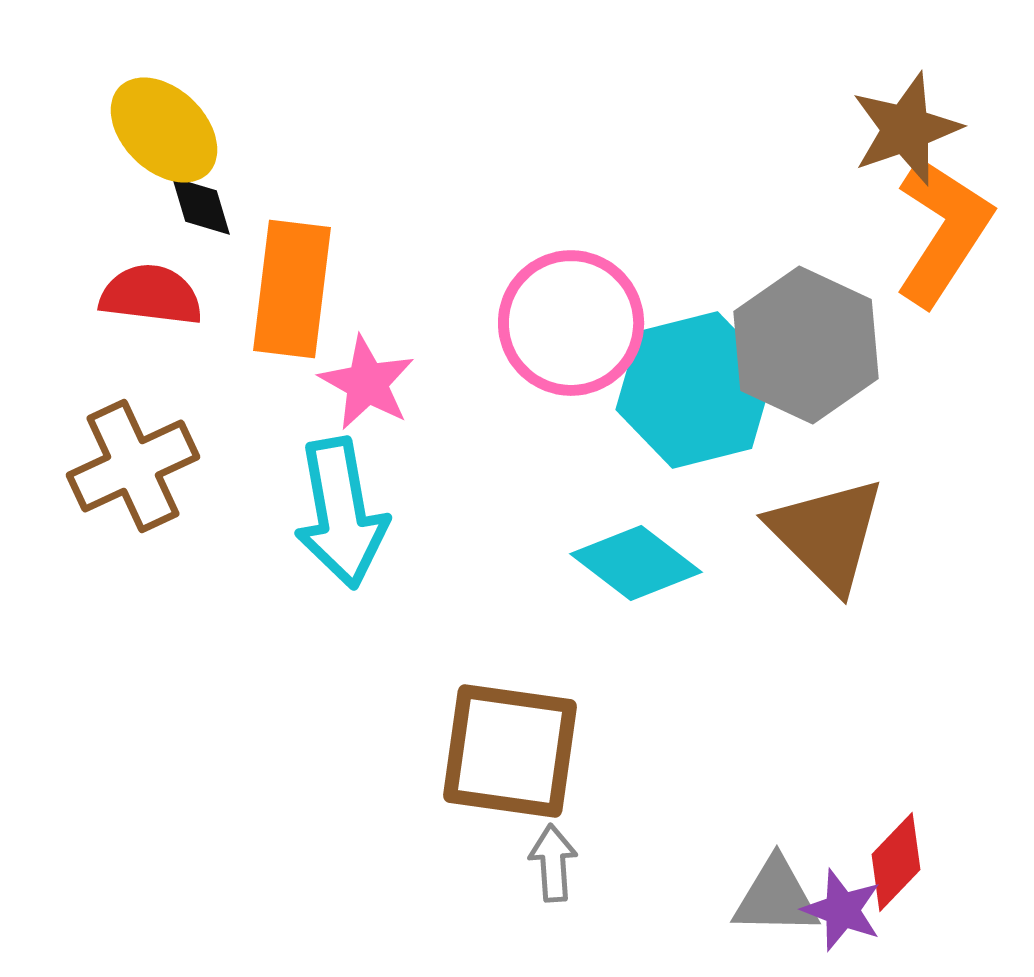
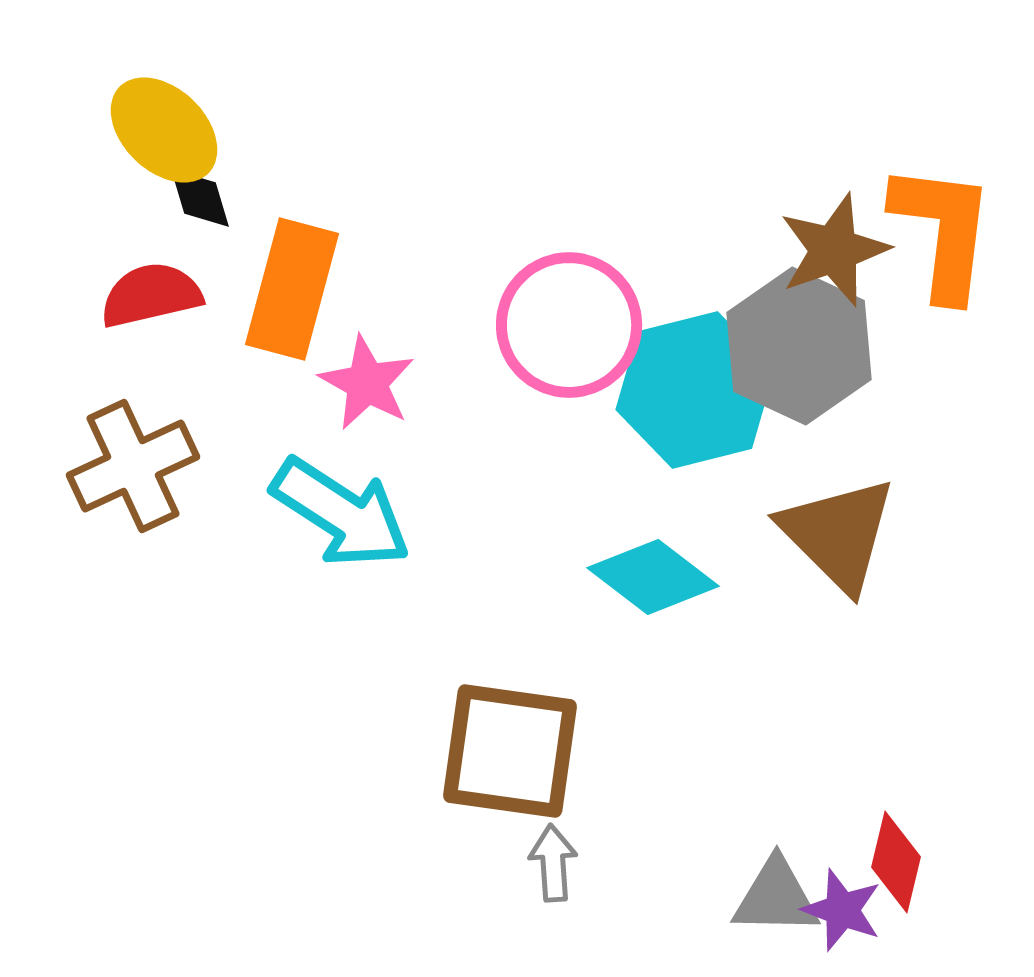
brown star: moved 72 px left, 121 px down
black diamond: moved 1 px left, 8 px up
orange L-shape: rotated 26 degrees counterclockwise
orange rectangle: rotated 8 degrees clockwise
red semicircle: rotated 20 degrees counterclockwise
pink circle: moved 2 px left, 2 px down
gray hexagon: moved 7 px left, 1 px down
cyan arrow: rotated 47 degrees counterclockwise
brown triangle: moved 11 px right
cyan diamond: moved 17 px right, 14 px down
red diamond: rotated 30 degrees counterclockwise
